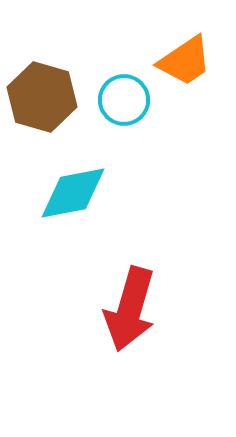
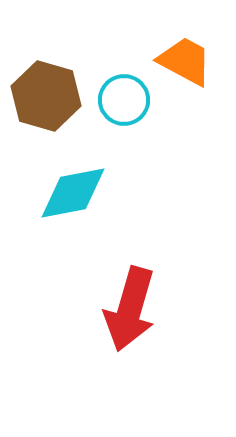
orange trapezoid: rotated 118 degrees counterclockwise
brown hexagon: moved 4 px right, 1 px up
